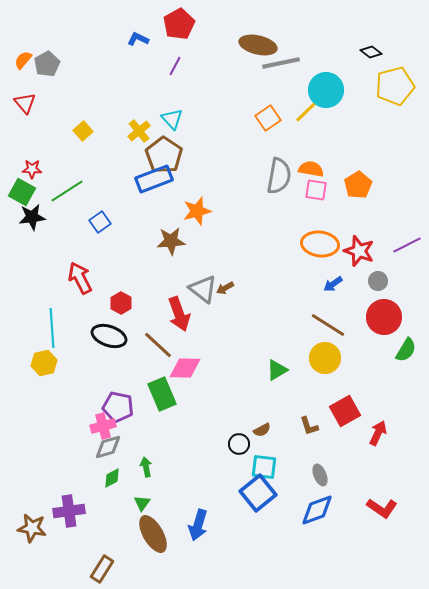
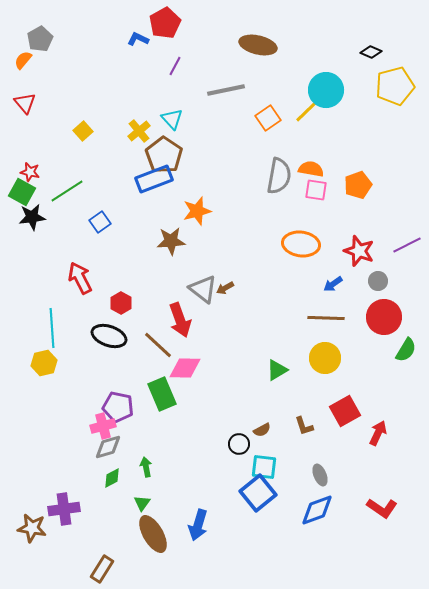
red pentagon at (179, 24): moved 14 px left, 1 px up
black diamond at (371, 52): rotated 15 degrees counterclockwise
gray line at (281, 63): moved 55 px left, 27 px down
gray pentagon at (47, 64): moved 7 px left, 25 px up
red star at (32, 169): moved 2 px left, 3 px down; rotated 12 degrees clockwise
orange pentagon at (358, 185): rotated 12 degrees clockwise
orange ellipse at (320, 244): moved 19 px left
red arrow at (179, 314): moved 1 px right, 6 px down
brown line at (328, 325): moved 2 px left, 7 px up; rotated 30 degrees counterclockwise
brown L-shape at (309, 426): moved 5 px left
purple cross at (69, 511): moved 5 px left, 2 px up
